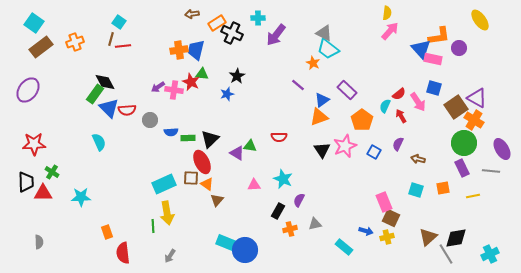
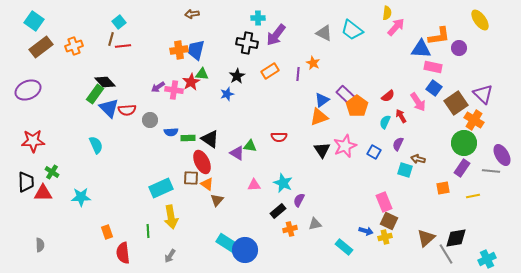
cyan square at (119, 22): rotated 16 degrees clockwise
cyan square at (34, 23): moved 2 px up
orange rectangle at (217, 23): moved 53 px right, 48 px down
pink arrow at (390, 31): moved 6 px right, 4 px up
black cross at (232, 33): moved 15 px right, 10 px down; rotated 15 degrees counterclockwise
orange cross at (75, 42): moved 1 px left, 4 px down
cyan trapezoid at (328, 49): moved 24 px right, 19 px up
blue triangle at (421, 49): rotated 45 degrees counterclockwise
pink rectangle at (433, 59): moved 8 px down
black diamond at (105, 82): rotated 15 degrees counterclockwise
red star at (191, 82): rotated 18 degrees clockwise
purple line at (298, 85): moved 11 px up; rotated 56 degrees clockwise
blue square at (434, 88): rotated 21 degrees clockwise
purple ellipse at (28, 90): rotated 30 degrees clockwise
purple rectangle at (347, 90): moved 1 px left, 5 px down
red semicircle at (399, 94): moved 11 px left, 2 px down
purple triangle at (477, 98): moved 6 px right, 4 px up; rotated 15 degrees clockwise
cyan semicircle at (385, 106): moved 16 px down
brown square at (456, 107): moved 4 px up
orange pentagon at (362, 120): moved 5 px left, 14 px up
black triangle at (210, 139): rotated 42 degrees counterclockwise
cyan semicircle at (99, 142): moved 3 px left, 3 px down
red star at (34, 144): moved 1 px left, 3 px up
purple ellipse at (502, 149): moved 6 px down
purple rectangle at (462, 168): rotated 60 degrees clockwise
cyan star at (283, 179): moved 4 px down
cyan rectangle at (164, 184): moved 3 px left, 4 px down
cyan square at (416, 190): moved 11 px left, 20 px up
black rectangle at (278, 211): rotated 21 degrees clockwise
yellow arrow at (167, 213): moved 4 px right, 4 px down
brown square at (391, 218): moved 2 px left, 3 px down
green line at (153, 226): moved 5 px left, 5 px down
yellow cross at (387, 237): moved 2 px left
brown triangle at (428, 237): moved 2 px left, 1 px down
gray semicircle at (39, 242): moved 1 px right, 3 px down
cyan rectangle at (227, 243): rotated 10 degrees clockwise
cyan cross at (490, 254): moved 3 px left, 5 px down
